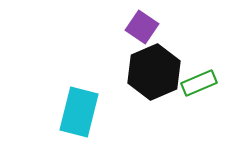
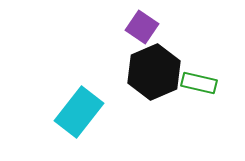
green rectangle: rotated 36 degrees clockwise
cyan rectangle: rotated 24 degrees clockwise
